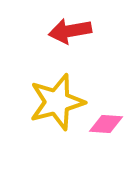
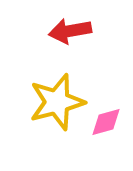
pink diamond: moved 2 px up; rotated 20 degrees counterclockwise
